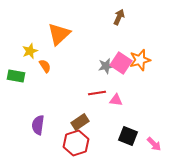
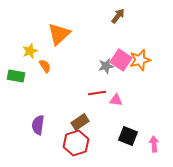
brown arrow: moved 1 px left, 1 px up; rotated 14 degrees clockwise
pink square: moved 3 px up
pink arrow: rotated 140 degrees counterclockwise
